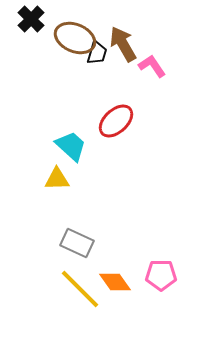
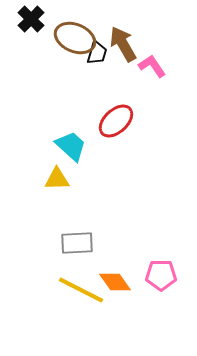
gray rectangle: rotated 28 degrees counterclockwise
yellow line: moved 1 px right, 1 px down; rotated 18 degrees counterclockwise
